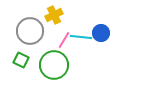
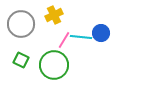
gray circle: moved 9 px left, 7 px up
